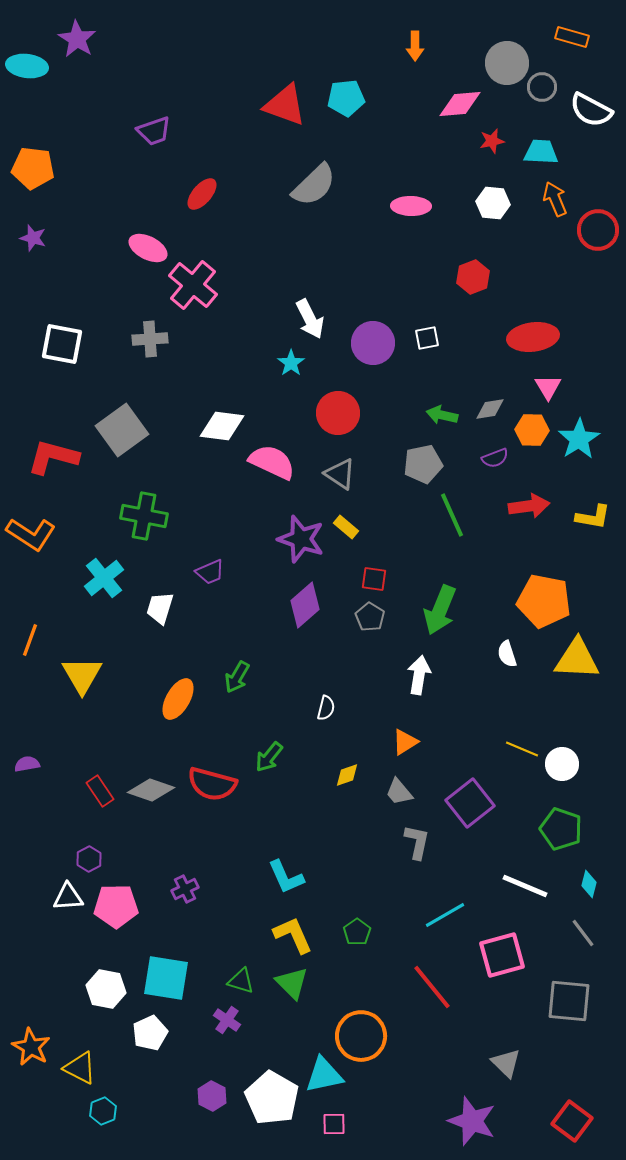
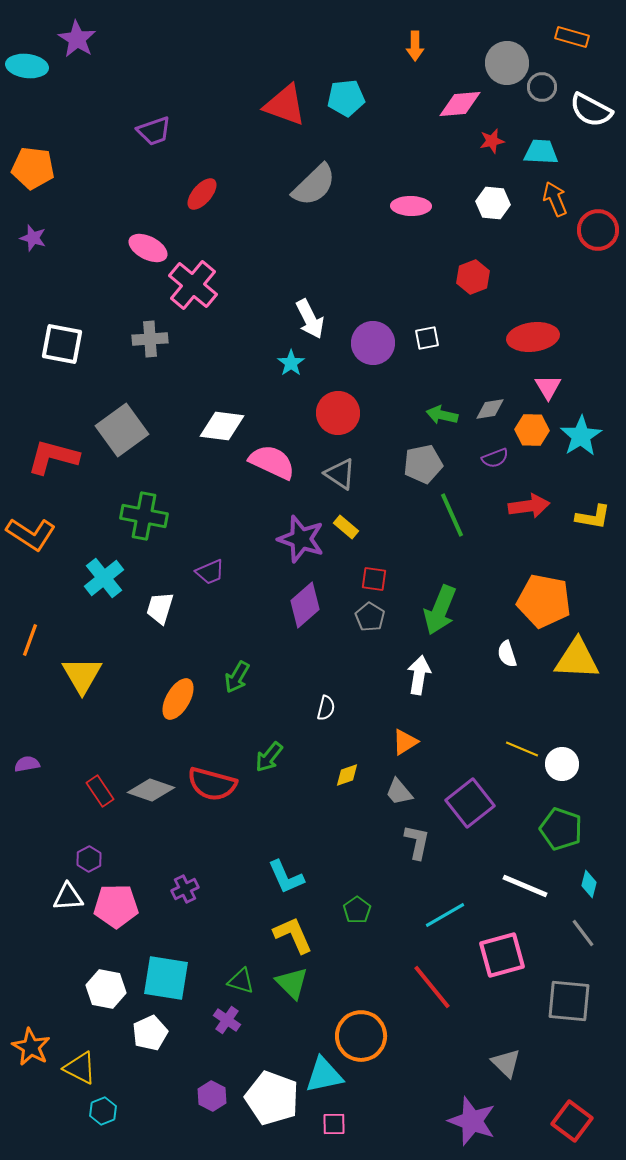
cyan star at (579, 439): moved 2 px right, 3 px up
green pentagon at (357, 932): moved 22 px up
white pentagon at (272, 1098): rotated 10 degrees counterclockwise
